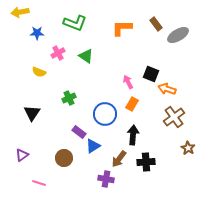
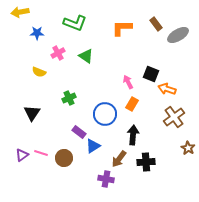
pink line: moved 2 px right, 30 px up
